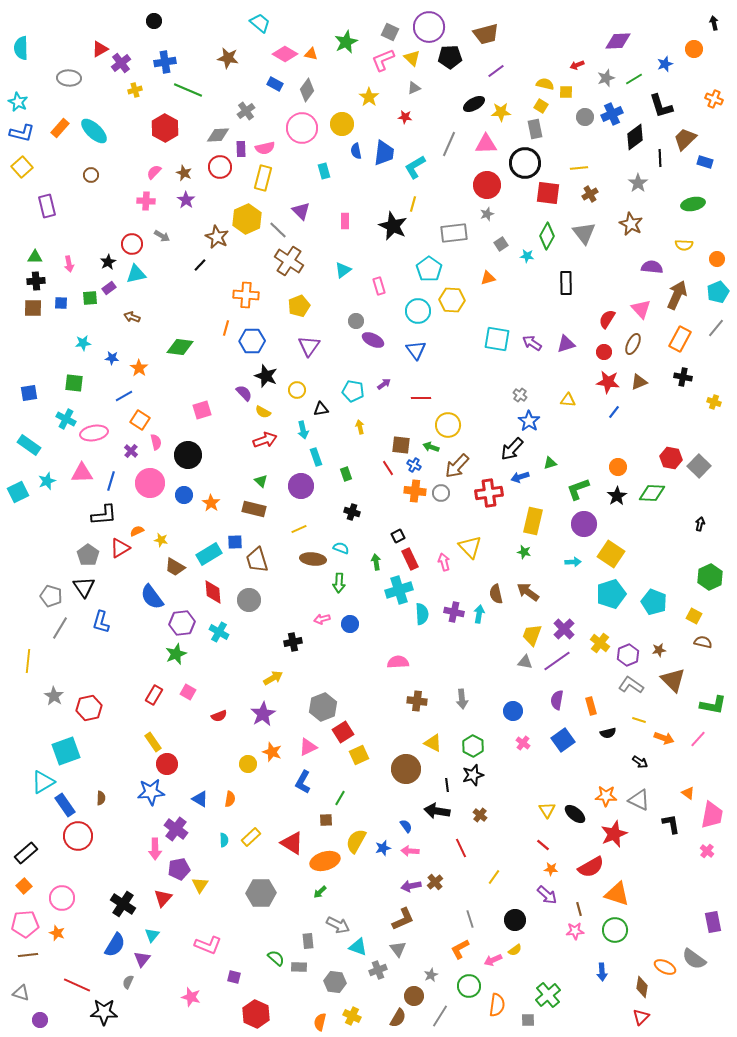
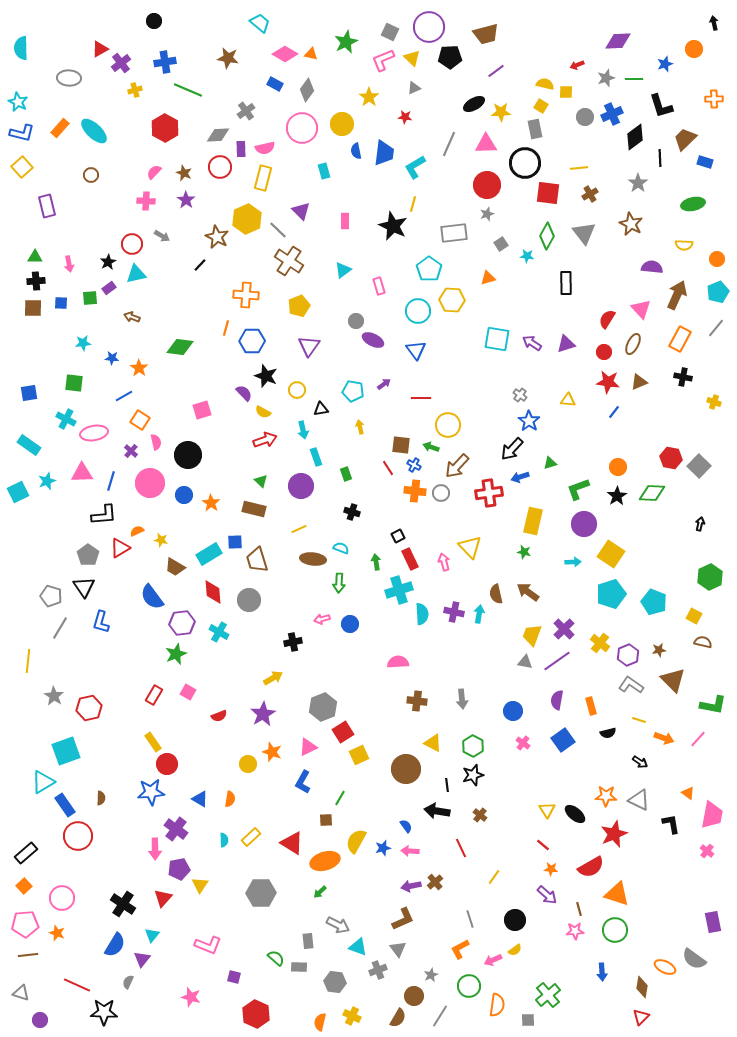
green line at (634, 79): rotated 30 degrees clockwise
orange cross at (714, 99): rotated 24 degrees counterclockwise
